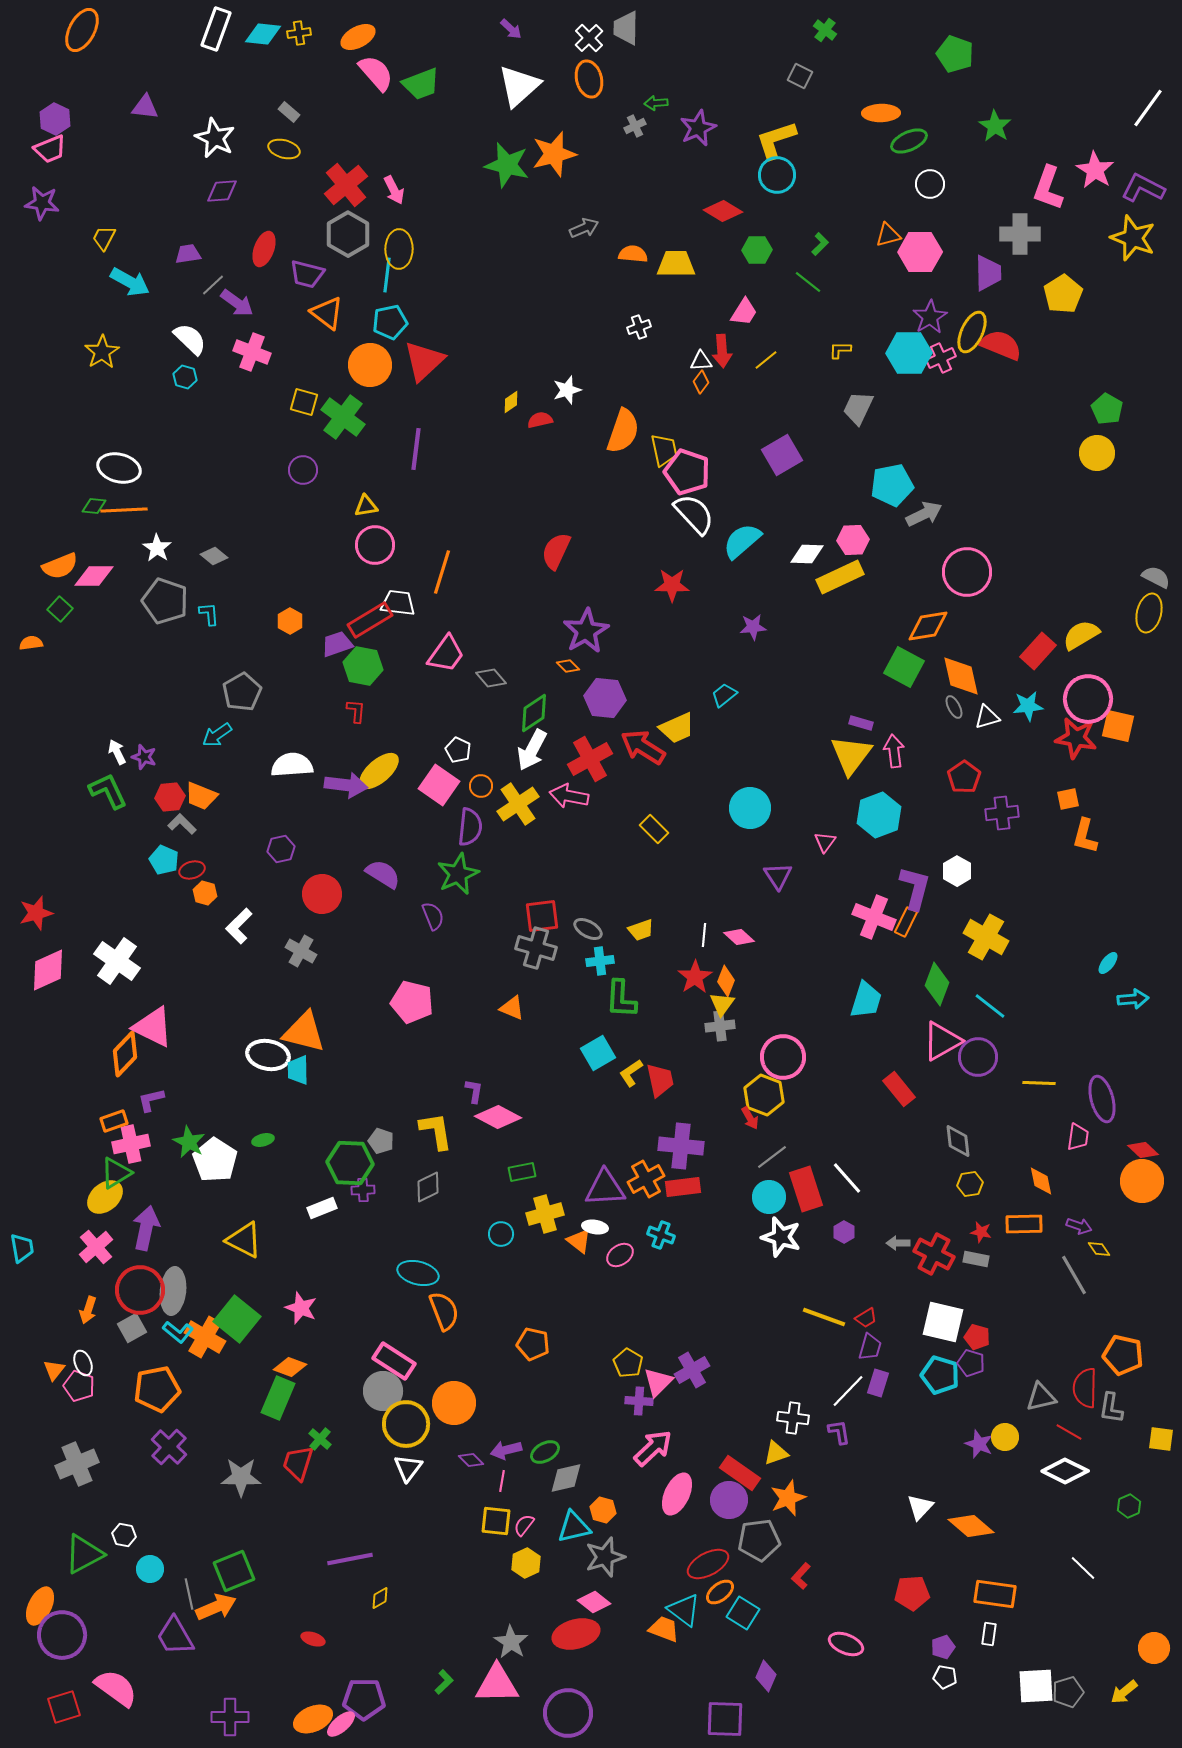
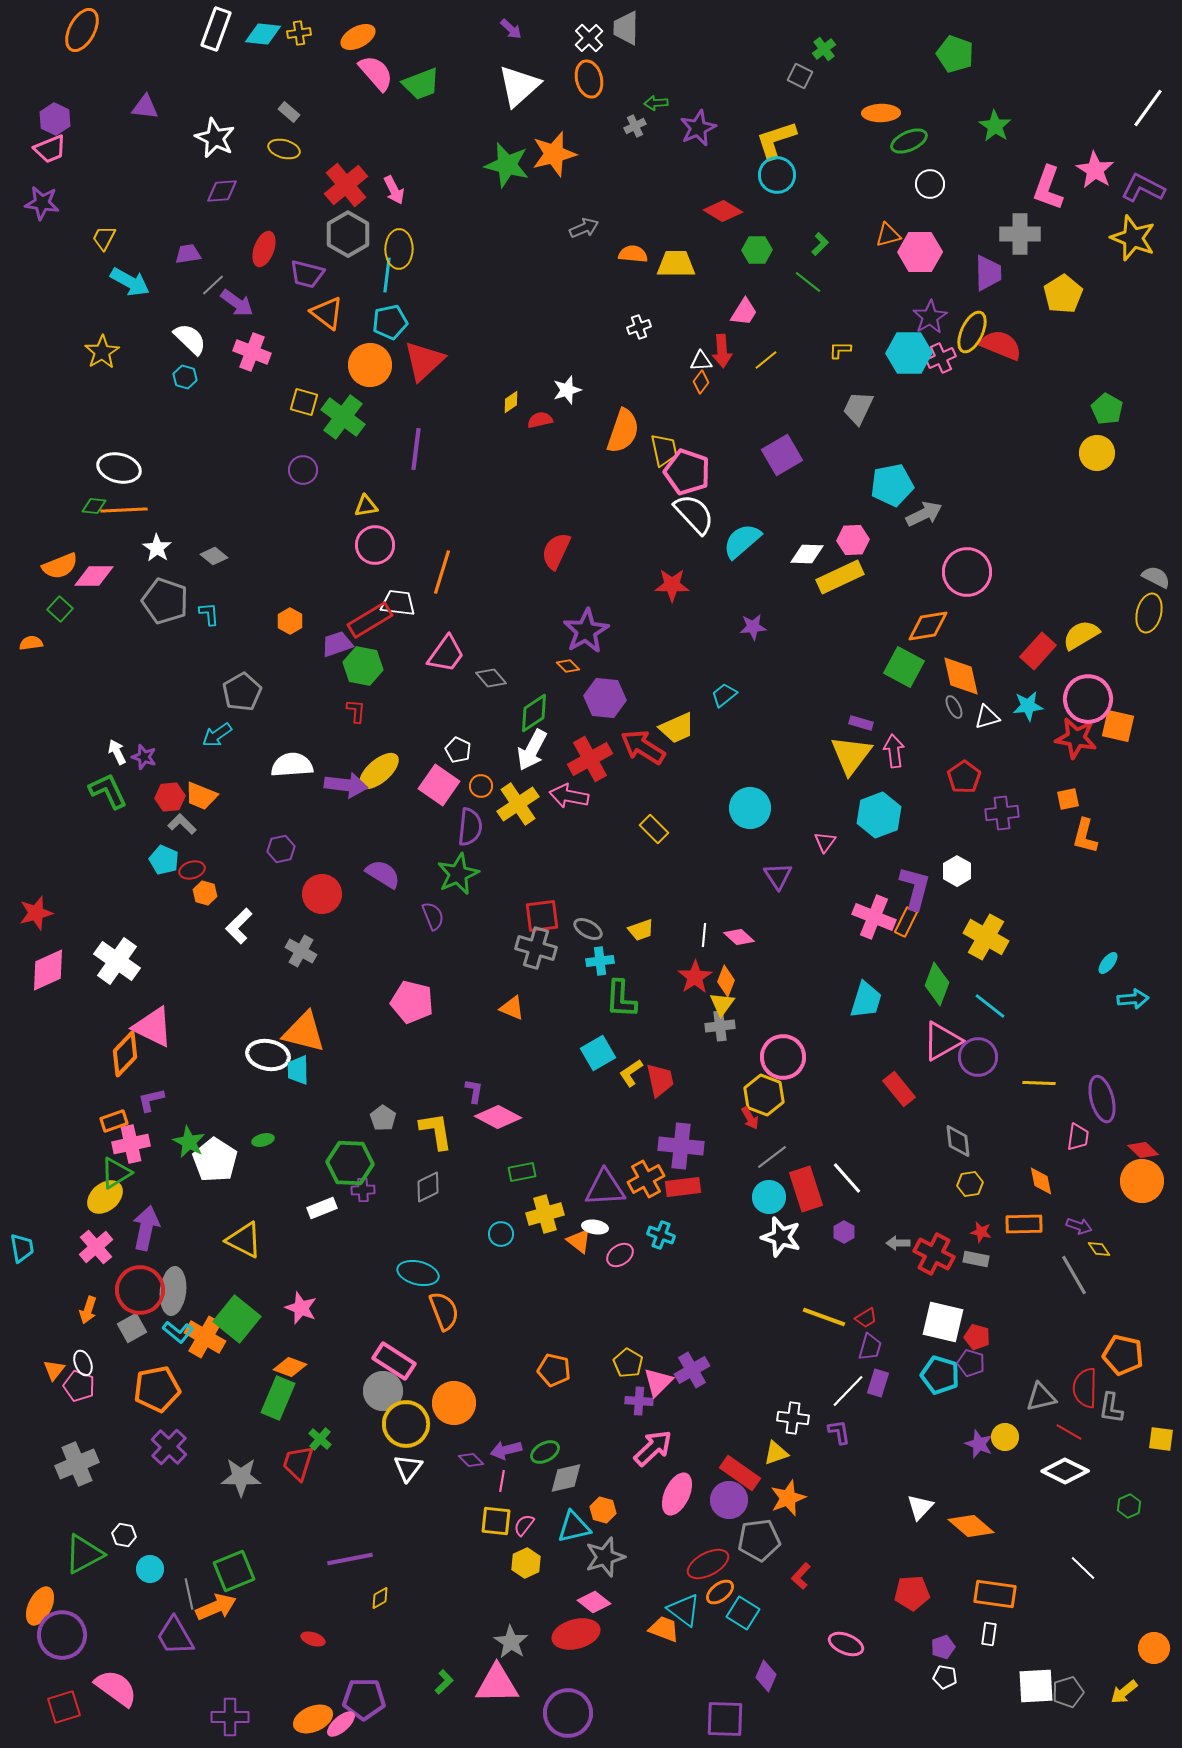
green cross at (825, 30): moved 1 px left, 19 px down; rotated 15 degrees clockwise
gray pentagon at (381, 1141): moved 2 px right, 23 px up; rotated 15 degrees clockwise
orange pentagon at (533, 1344): moved 21 px right, 26 px down
